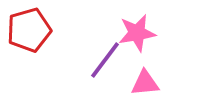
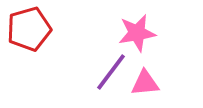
red pentagon: moved 1 px up
purple line: moved 6 px right, 12 px down
